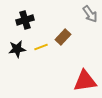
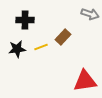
gray arrow: rotated 36 degrees counterclockwise
black cross: rotated 18 degrees clockwise
